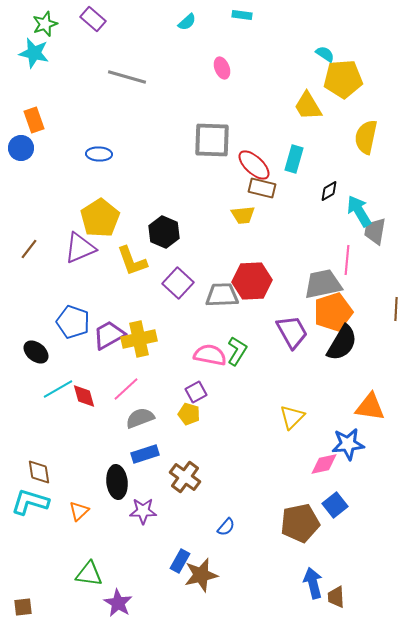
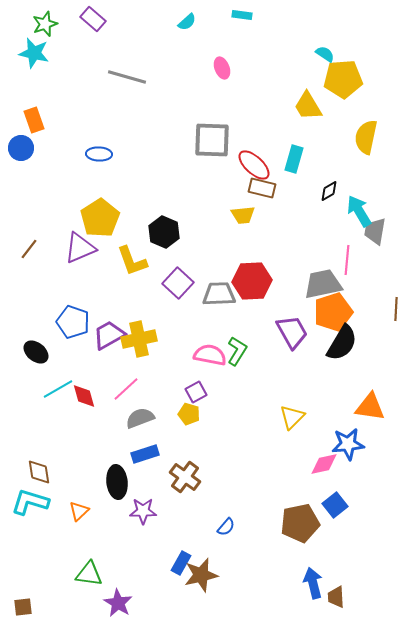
gray trapezoid at (222, 295): moved 3 px left, 1 px up
blue rectangle at (180, 561): moved 1 px right, 2 px down
